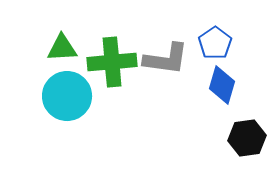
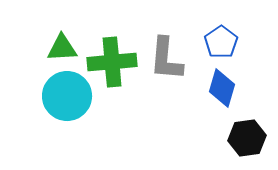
blue pentagon: moved 6 px right, 1 px up
gray L-shape: rotated 87 degrees clockwise
blue diamond: moved 3 px down
